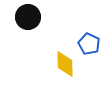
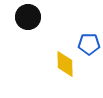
blue pentagon: rotated 25 degrees counterclockwise
